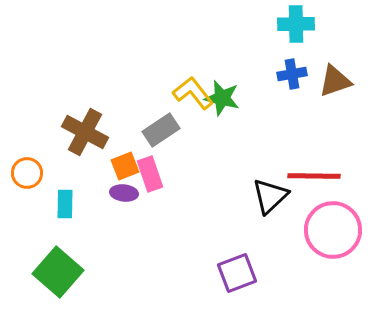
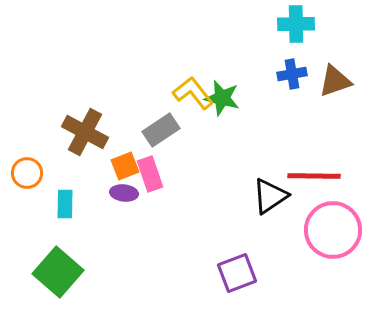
black triangle: rotated 9 degrees clockwise
